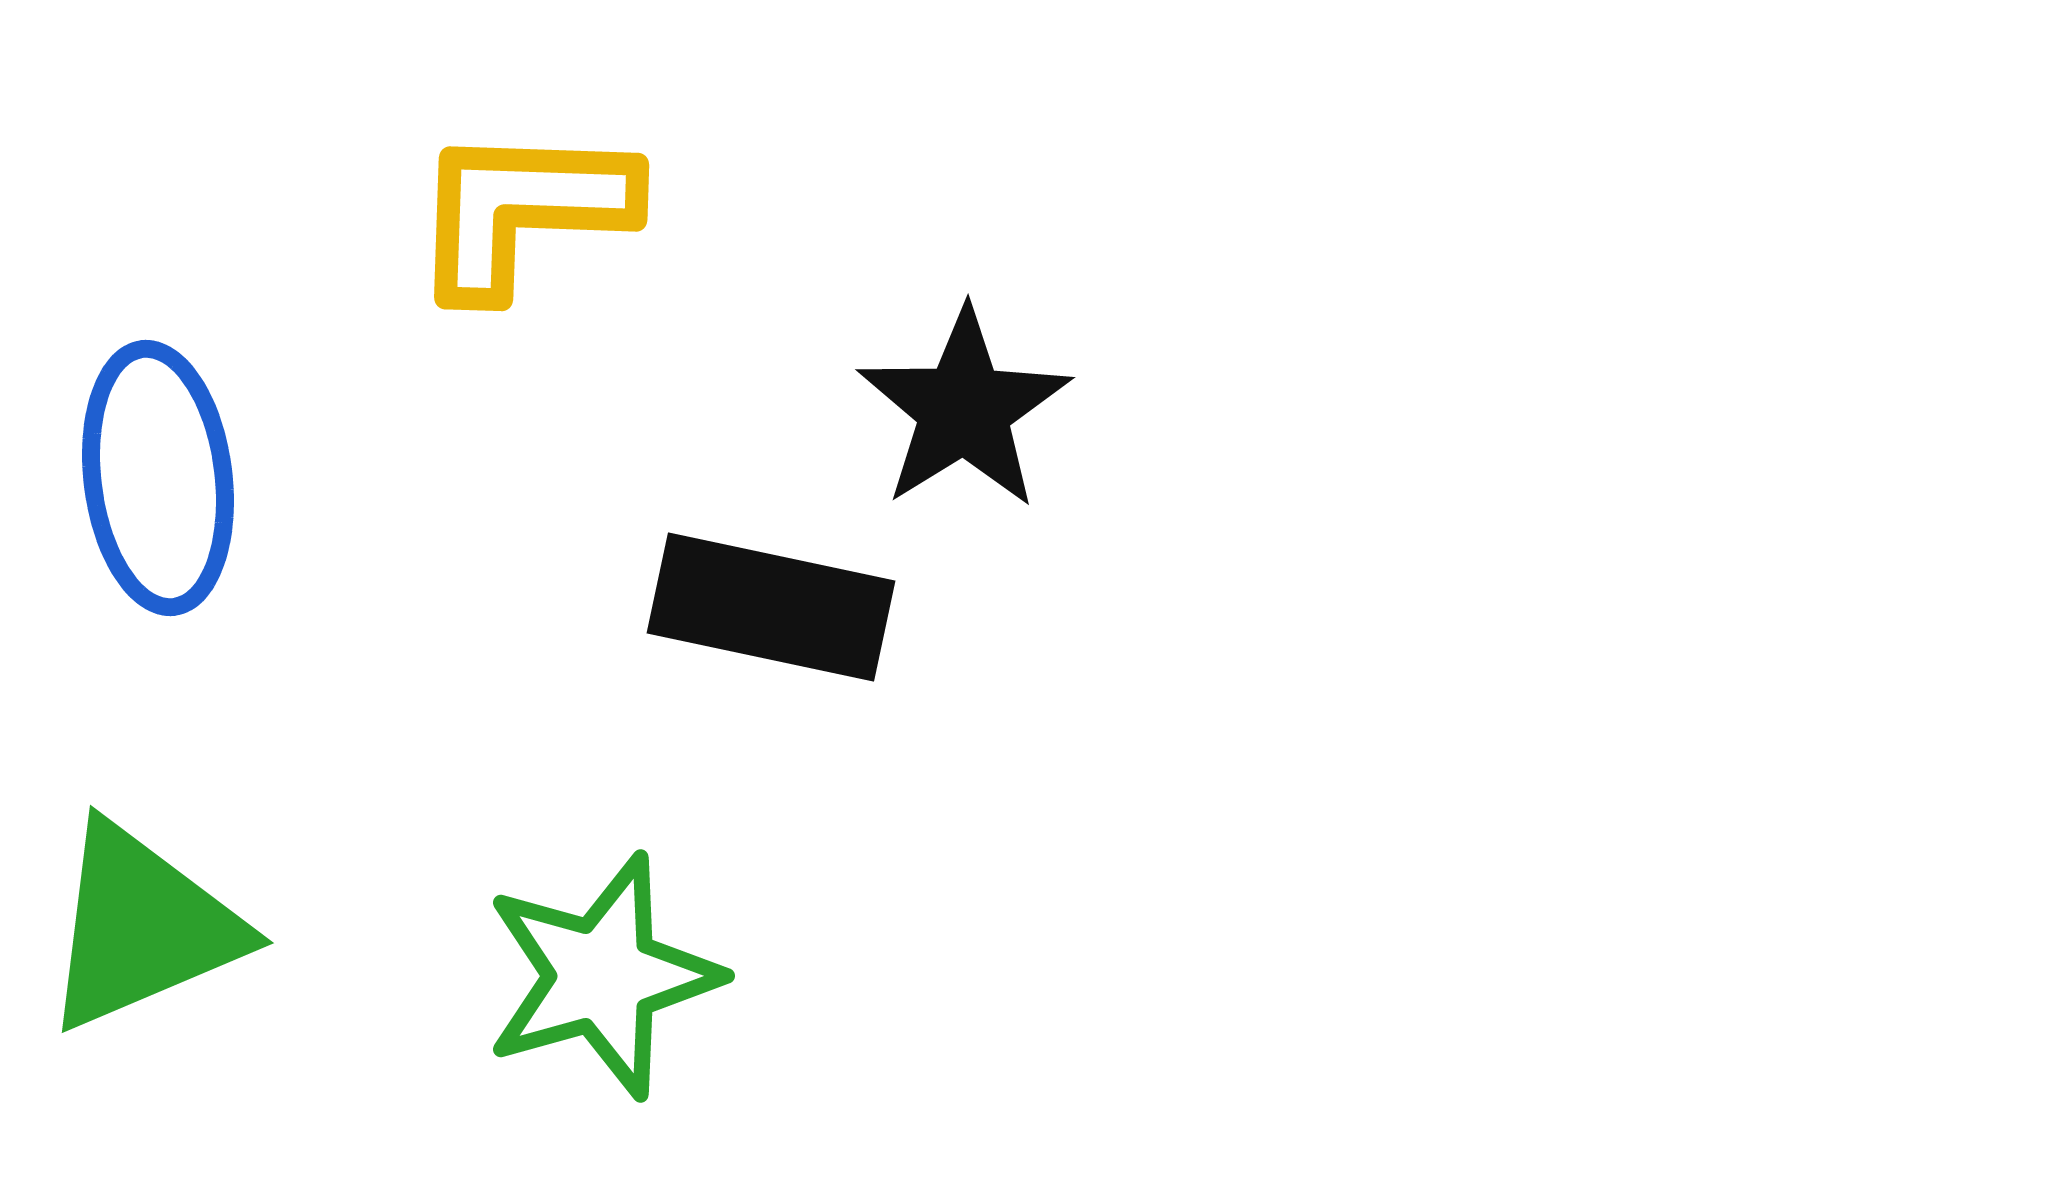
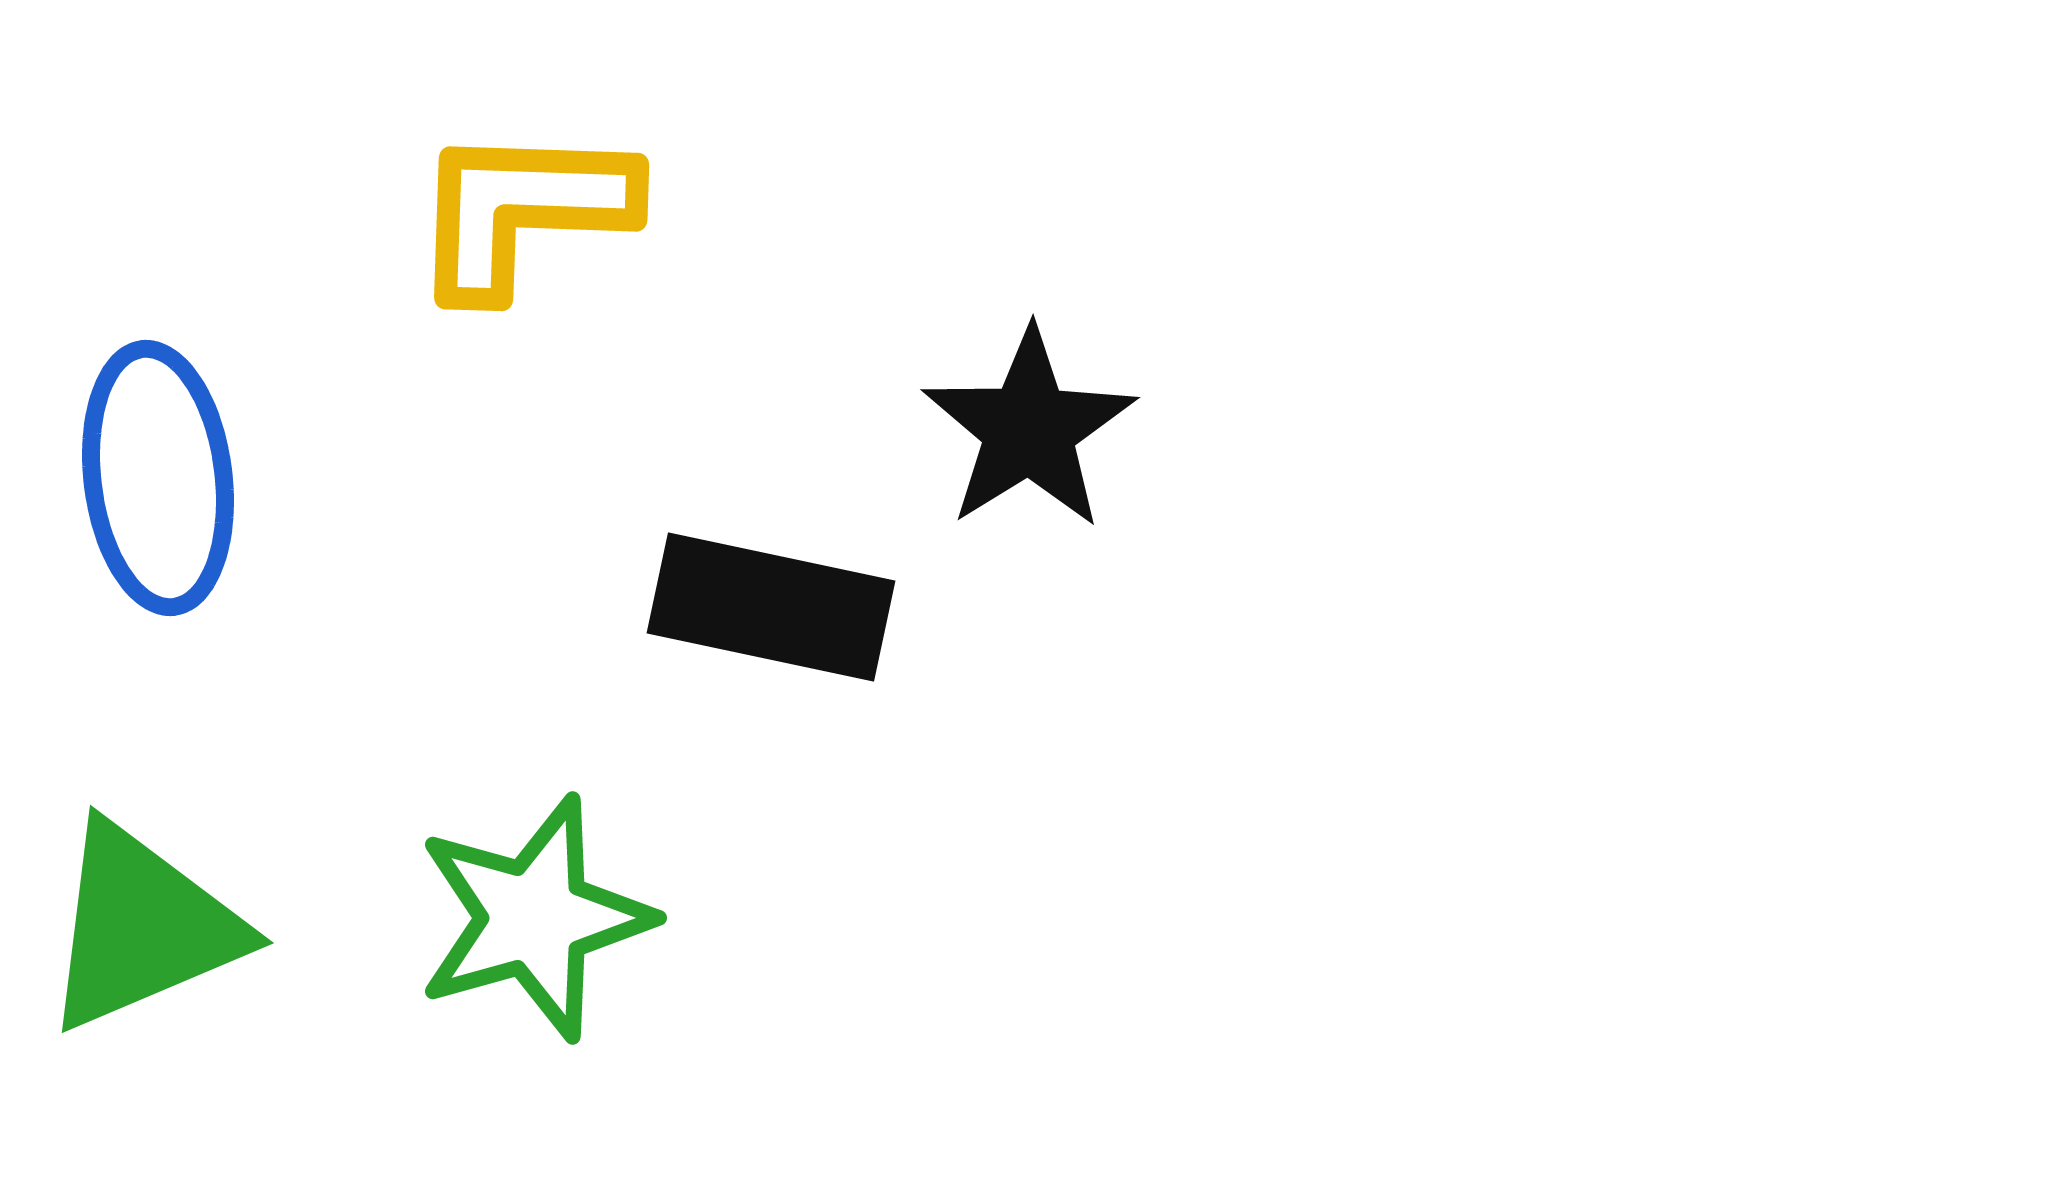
black star: moved 65 px right, 20 px down
green star: moved 68 px left, 58 px up
